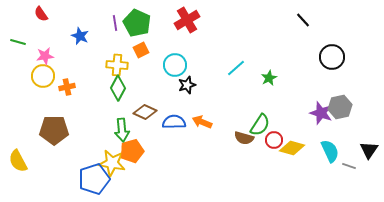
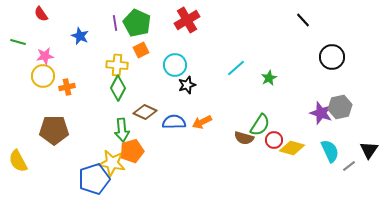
orange arrow: rotated 48 degrees counterclockwise
gray line: rotated 56 degrees counterclockwise
